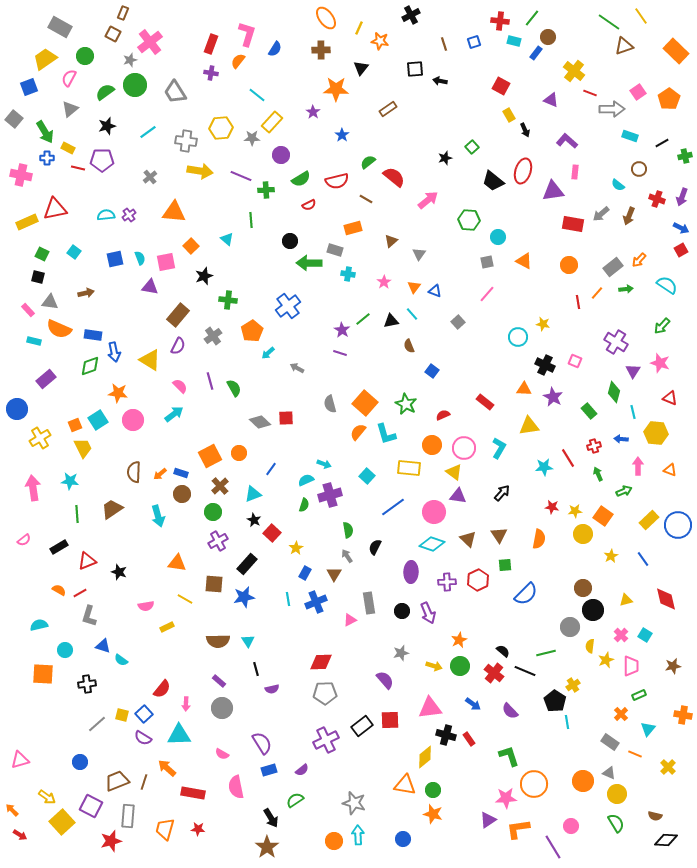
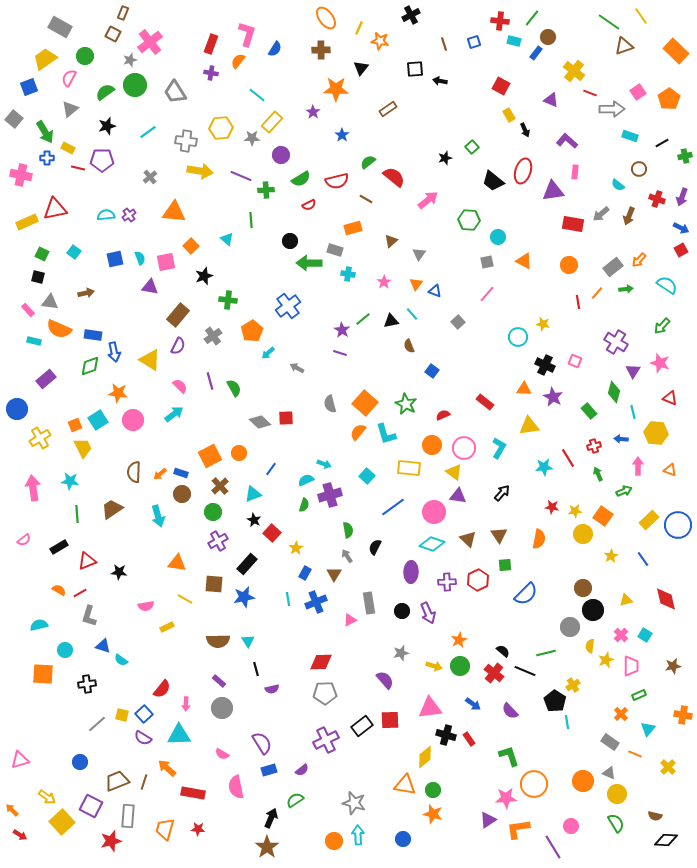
orange triangle at (414, 287): moved 2 px right, 3 px up
black star at (119, 572): rotated 14 degrees counterclockwise
black arrow at (271, 818): rotated 126 degrees counterclockwise
